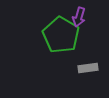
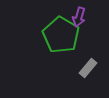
gray rectangle: rotated 42 degrees counterclockwise
